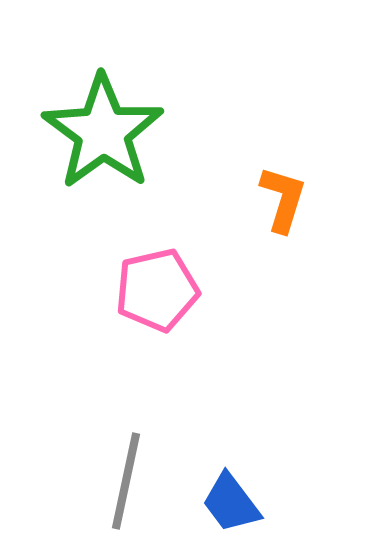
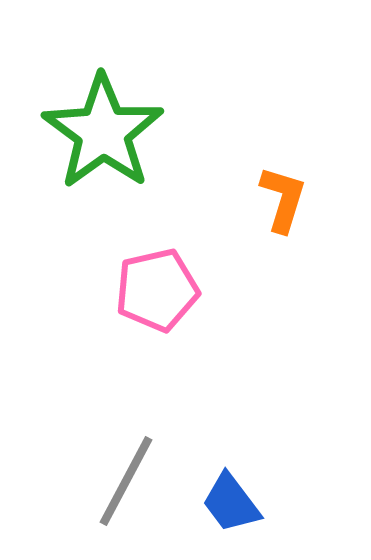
gray line: rotated 16 degrees clockwise
